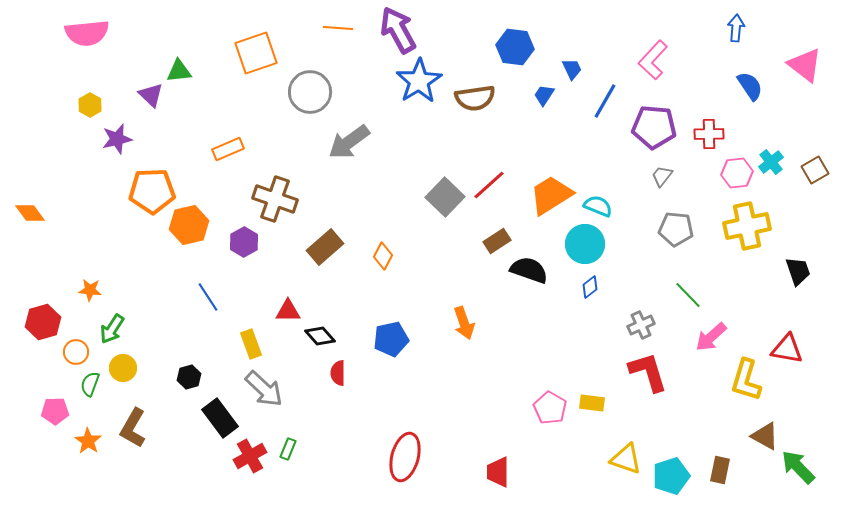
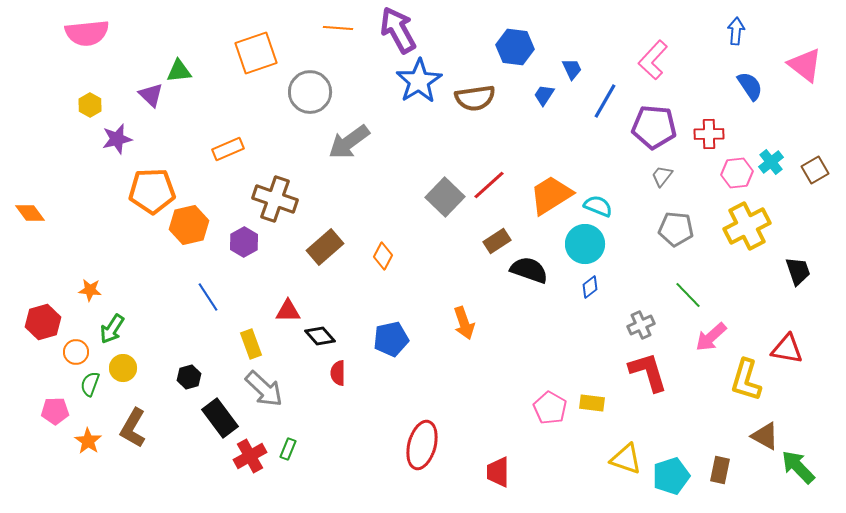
blue arrow at (736, 28): moved 3 px down
yellow cross at (747, 226): rotated 15 degrees counterclockwise
red ellipse at (405, 457): moved 17 px right, 12 px up
